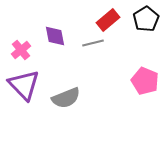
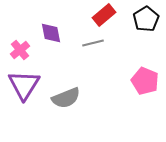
red rectangle: moved 4 px left, 5 px up
purple diamond: moved 4 px left, 3 px up
pink cross: moved 1 px left
purple triangle: rotated 16 degrees clockwise
